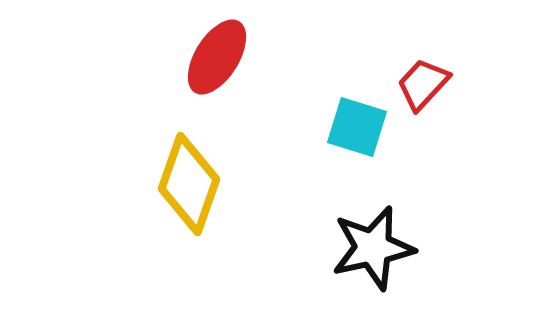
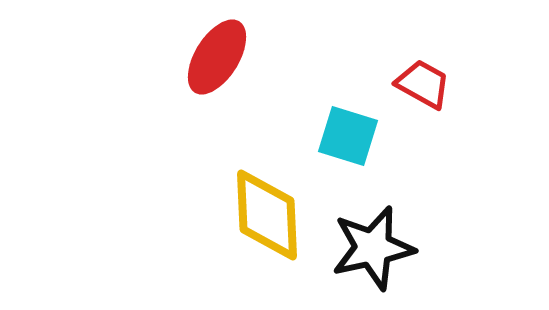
red trapezoid: rotated 76 degrees clockwise
cyan square: moved 9 px left, 9 px down
yellow diamond: moved 78 px right, 31 px down; rotated 22 degrees counterclockwise
